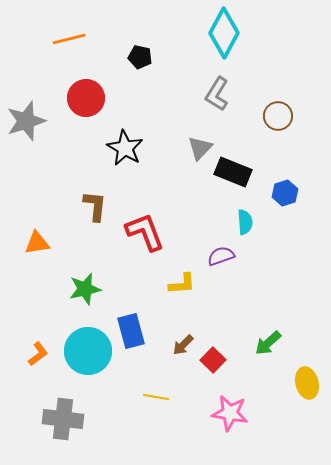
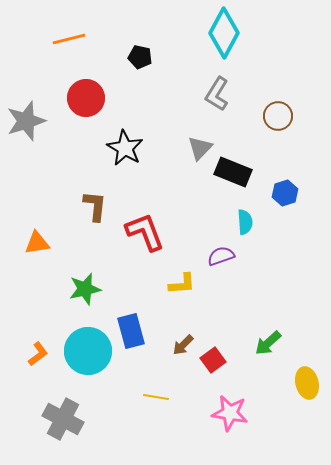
red square: rotated 10 degrees clockwise
gray cross: rotated 21 degrees clockwise
